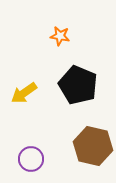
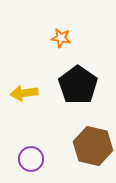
orange star: moved 1 px right, 2 px down
black pentagon: rotated 12 degrees clockwise
yellow arrow: rotated 28 degrees clockwise
